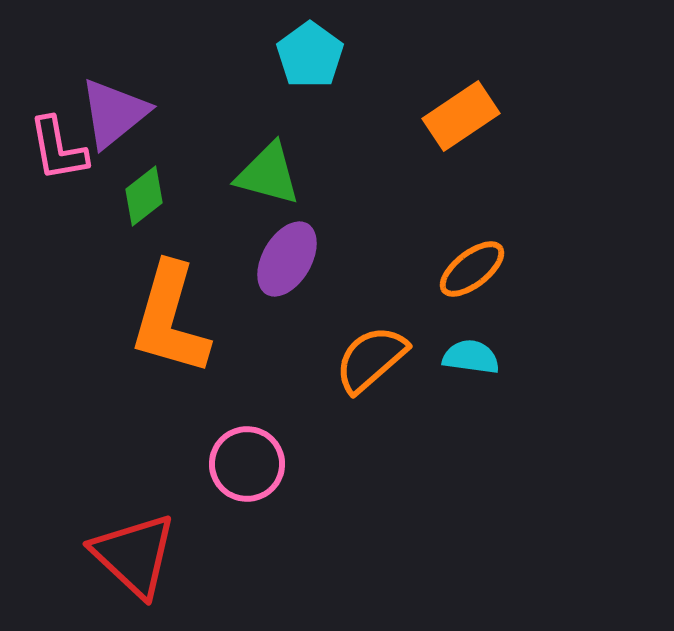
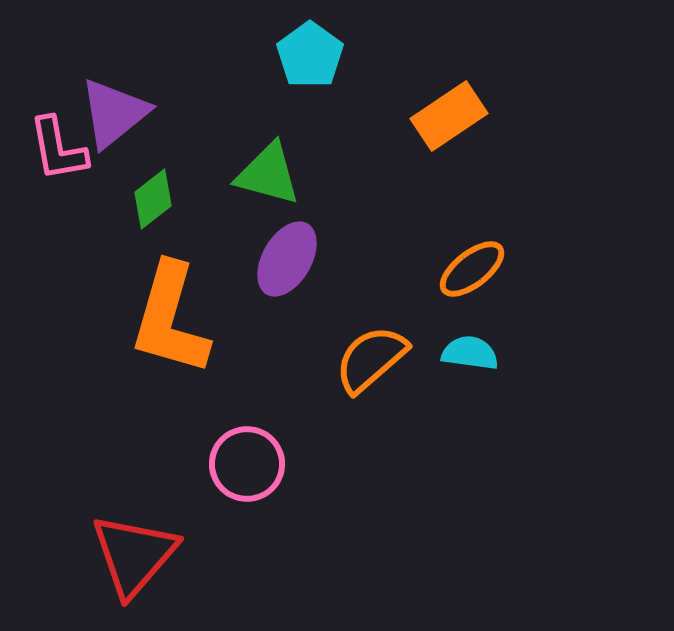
orange rectangle: moved 12 px left
green diamond: moved 9 px right, 3 px down
cyan semicircle: moved 1 px left, 4 px up
red triangle: rotated 28 degrees clockwise
